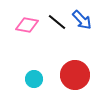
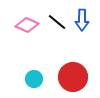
blue arrow: rotated 45 degrees clockwise
pink diamond: rotated 15 degrees clockwise
red circle: moved 2 px left, 2 px down
